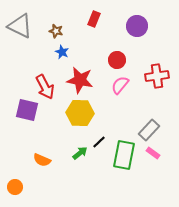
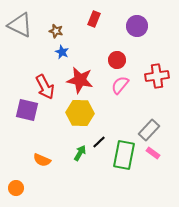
gray triangle: moved 1 px up
green arrow: rotated 21 degrees counterclockwise
orange circle: moved 1 px right, 1 px down
